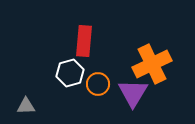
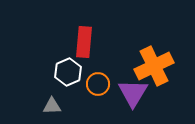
red rectangle: moved 1 px down
orange cross: moved 2 px right, 2 px down
white hexagon: moved 2 px left, 1 px up; rotated 8 degrees counterclockwise
gray triangle: moved 26 px right
